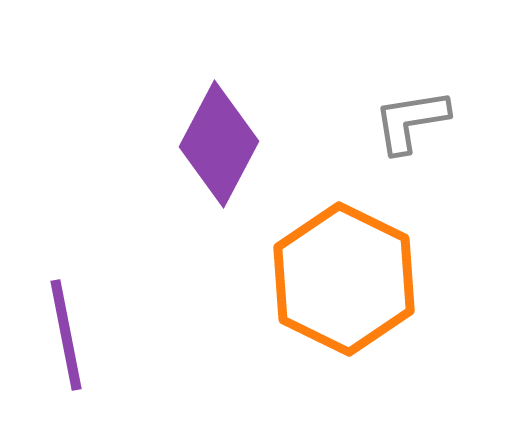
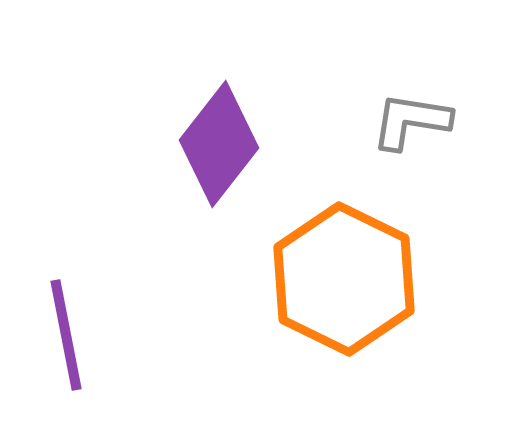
gray L-shape: rotated 18 degrees clockwise
purple diamond: rotated 10 degrees clockwise
